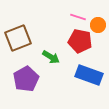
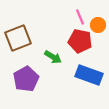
pink line: moved 2 px right; rotated 49 degrees clockwise
green arrow: moved 2 px right
